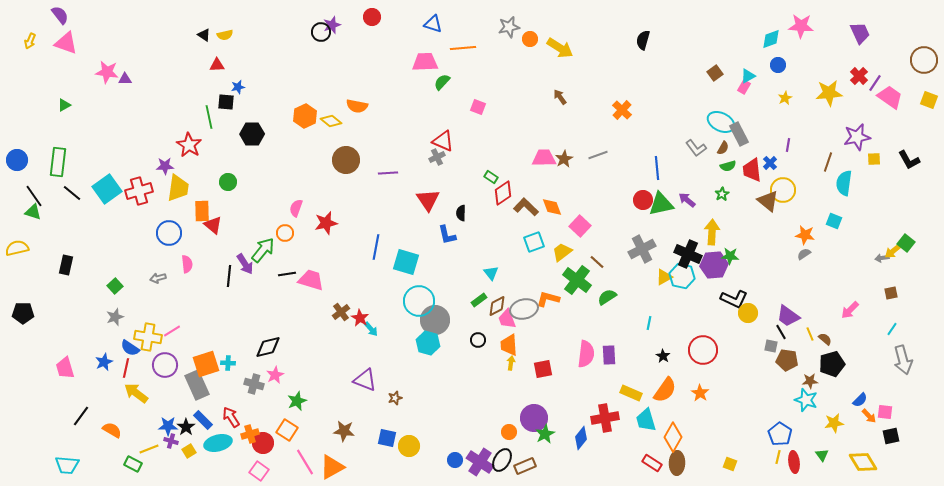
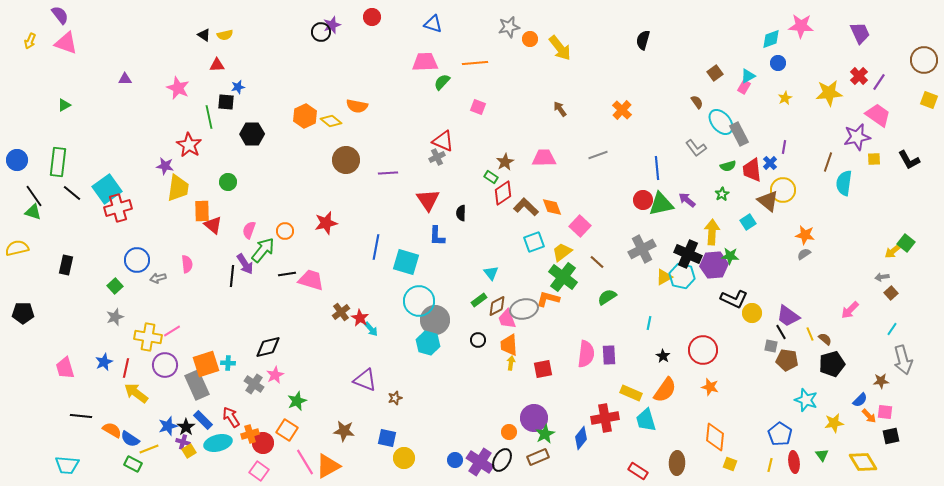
orange line at (463, 48): moved 12 px right, 15 px down
yellow arrow at (560, 48): rotated 20 degrees clockwise
blue circle at (778, 65): moved 2 px up
pink star at (107, 72): moved 71 px right, 16 px down; rotated 15 degrees clockwise
purple line at (875, 83): moved 4 px right, 1 px up
brown arrow at (560, 97): moved 12 px down
pink trapezoid at (890, 97): moved 12 px left, 18 px down
cyan ellipse at (721, 122): rotated 24 degrees clockwise
purple line at (788, 145): moved 4 px left, 2 px down
brown semicircle at (723, 148): moved 26 px left, 46 px up; rotated 64 degrees counterclockwise
brown star at (564, 159): moved 59 px left, 3 px down
purple star at (165, 166): rotated 12 degrees clockwise
red cross at (139, 191): moved 21 px left, 17 px down
pink semicircle at (296, 208): moved 47 px left, 22 px down
cyan square at (834, 221): moved 86 px left, 1 px down; rotated 35 degrees clockwise
blue circle at (169, 233): moved 32 px left, 27 px down
orange circle at (285, 233): moved 2 px up
blue L-shape at (447, 235): moved 10 px left, 1 px down; rotated 15 degrees clockwise
gray arrow at (882, 258): moved 19 px down
black line at (229, 276): moved 3 px right
green cross at (577, 280): moved 14 px left, 3 px up
brown square at (891, 293): rotated 32 degrees counterclockwise
yellow circle at (748, 313): moved 4 px right
blue semicircle at (130, 348): moved 91 px down
brown star at (810, 381): moved 71 px right
gray cross at (254, 384): rotated 18 degrees clockwise
orange star at (700, 393): moved 10 px right, 6 px up; rotated 18 degrees counterclockwise
black line at (81, 416): rotated 60 degrees clockwise
blue star at (168, 426): rotated 18 degrees counterclockwise
orange diamond at (673, 437): moved 42 px right; rotated 24 degrees counterclockwise
purple cross at (171, 441): moved 12 px right, 1 px down
yellow circle at (409, 446): moved 5 px left, 12 px down
yellow line at (778, 457): moved 8 px left, 8 px down
red rectangle at (652, 463): moved 14 px left, 8 px down
brown rectangle at (525, 466): moved 13 px right, 9 px up
orange triangle at (332, 467): moved 4 px left, 1 px up
